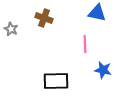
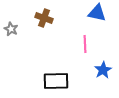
blue star: rotated 30 degrees clockwise
